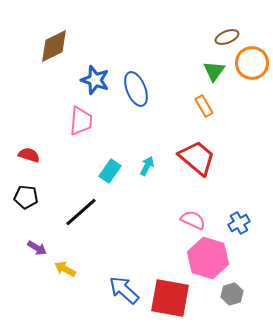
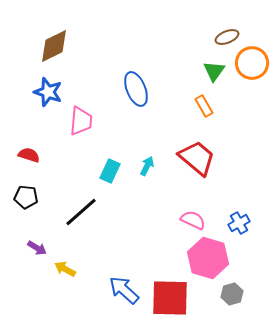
blue star: moved 47 px left, 12 px down
cyan rectangle: rotated 10 degrees counterclockwise
red square: rotated 9 degrees counterclockwise
